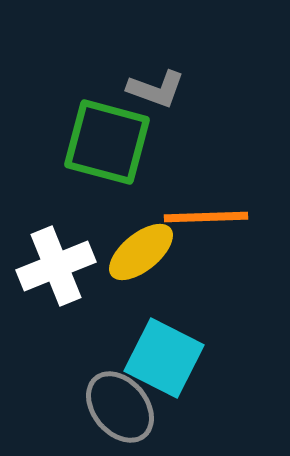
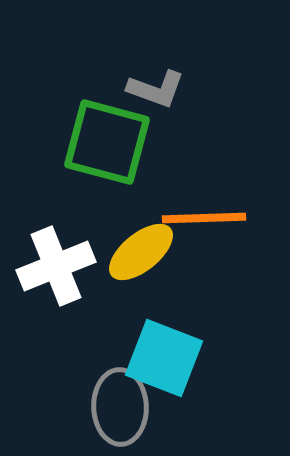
orange line: moved 2 px left, 1 px down
cyan square: rotated 6 degrees counterclockwise
gray ellipse: rotated 38 degrees clockwise
